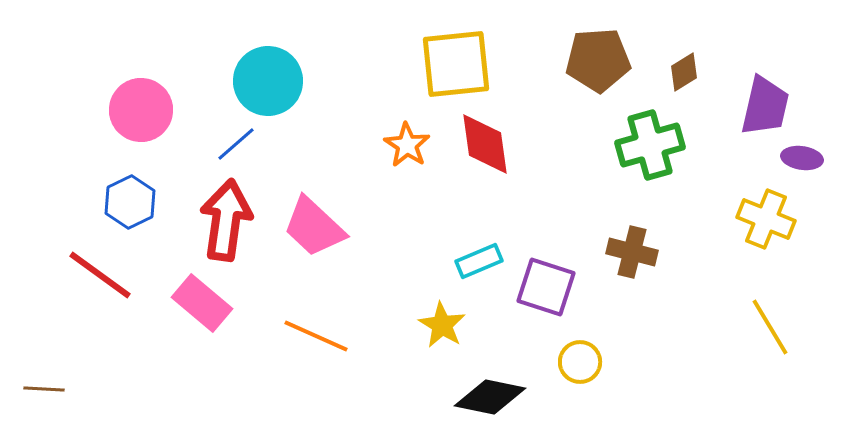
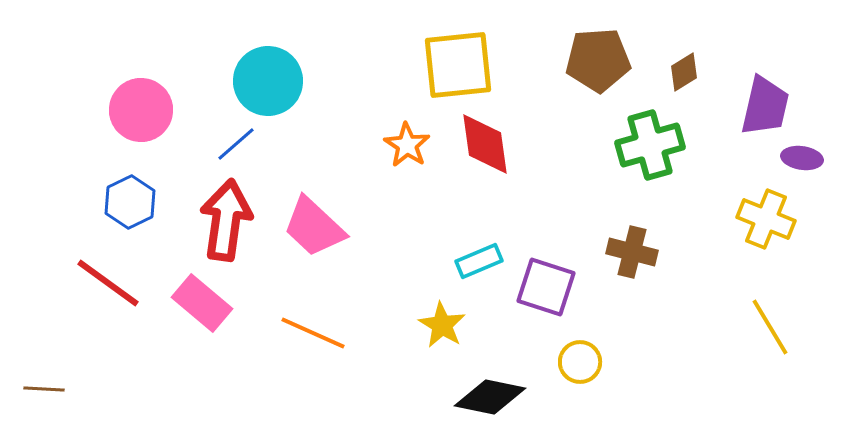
yellow square: moved 2 px right, 1 px down
red line: moved 8 px right, 8 px down
orange line: moved 3 px left, 3 px up
